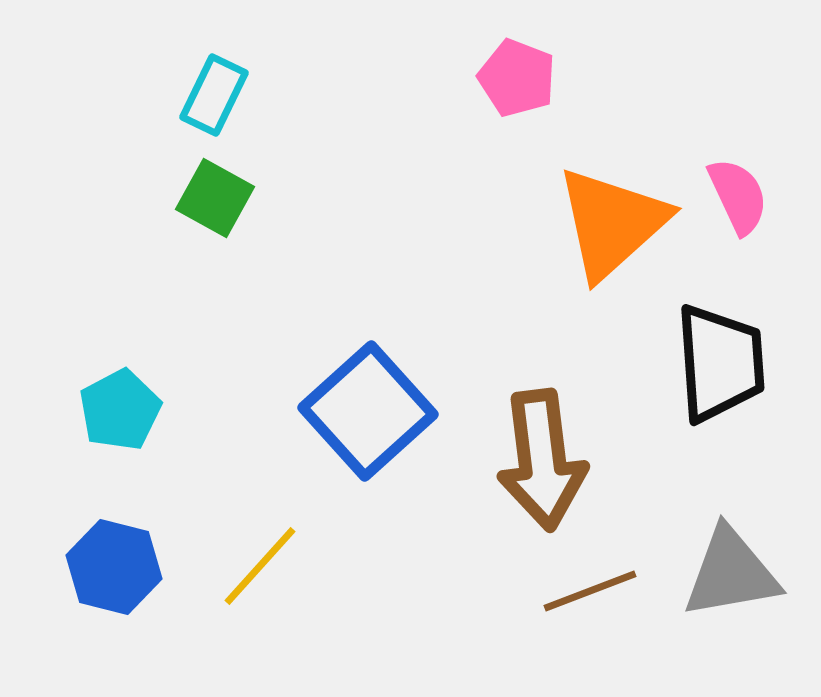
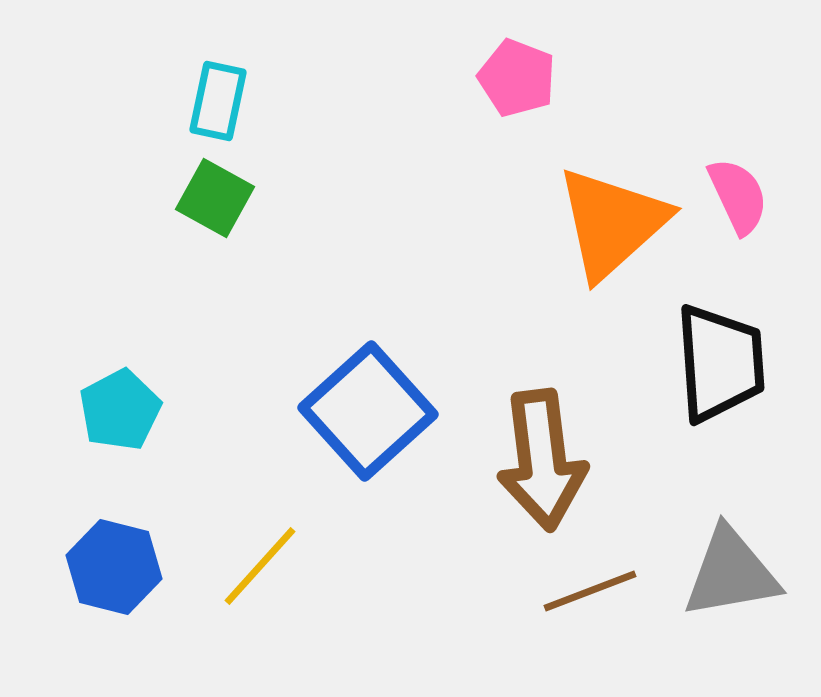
cyan rectangle: moved 4 px right, 6 px down; rotated 14 degrees counterclockwise
